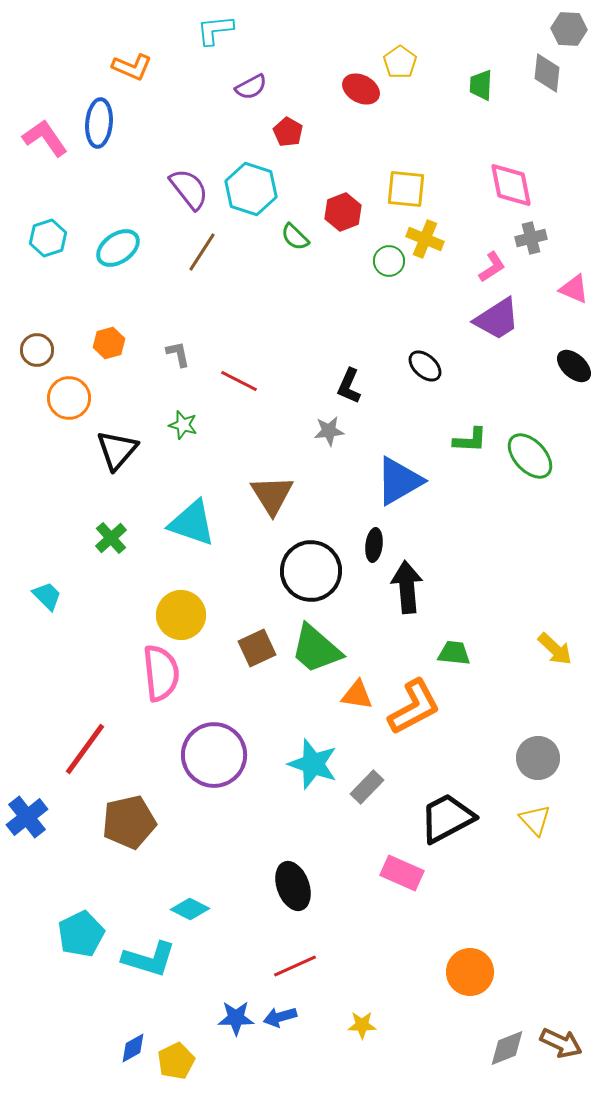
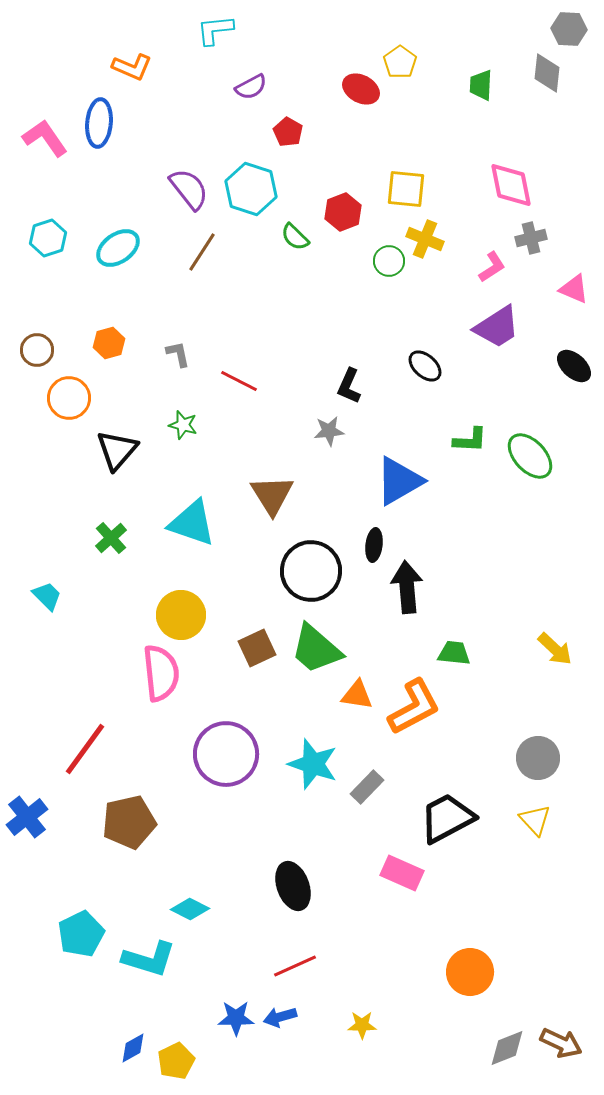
purple trapezoid at (497, 319): moved 8 px down
purple circle at (214, 755): moved 12 px right, 1 px up
